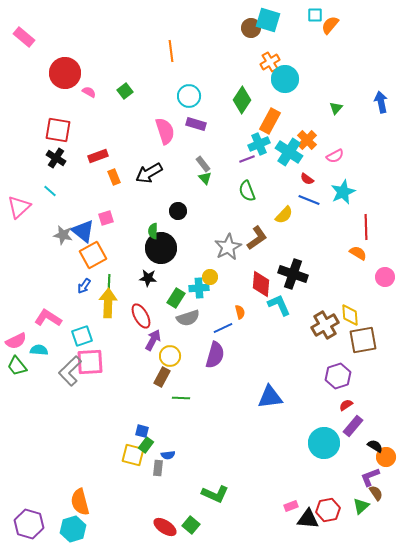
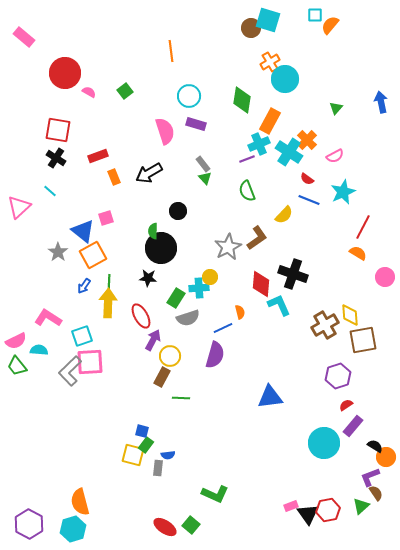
green diamond at (242, 100): rotated 24 degrees counterclockwise
red line at (366, 227): moved 3 px left; rotated 30 degrees clockwise
gray star at (63, 235): moved 5 px left, 17 px down; rotated 24 degrees clockwise
black triangle at (308, 519): moved 5 px up; rotated 50 degrees clockwise
purple hexagon at (29, 524): rotated 12 degrees clockwise
